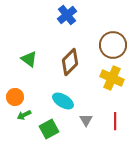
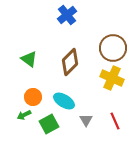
brown circle: moved 3 px down
orange circle: moved 18 px right
cyan ellipse: moved 1 px right
red line: rotated 24 degrees counterclockwise
green square: moved 5 px up
